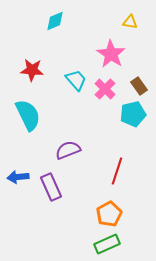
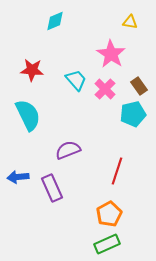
purple rectangle: moved 1 px right, 1 px down
